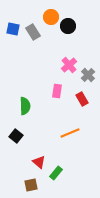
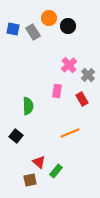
orange circle: moved 2 px left, 1 px down
green semicircle: moved 3 px right
green rectangle: moved 2 px up
brown square: moved 1 px left, 5 px up
